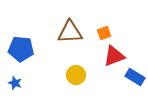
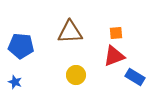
orange square: moved 12 px right; rotated 16 degrees clockwise
blue pentagon: moved 3 px up
blue star: moved 1 px up
